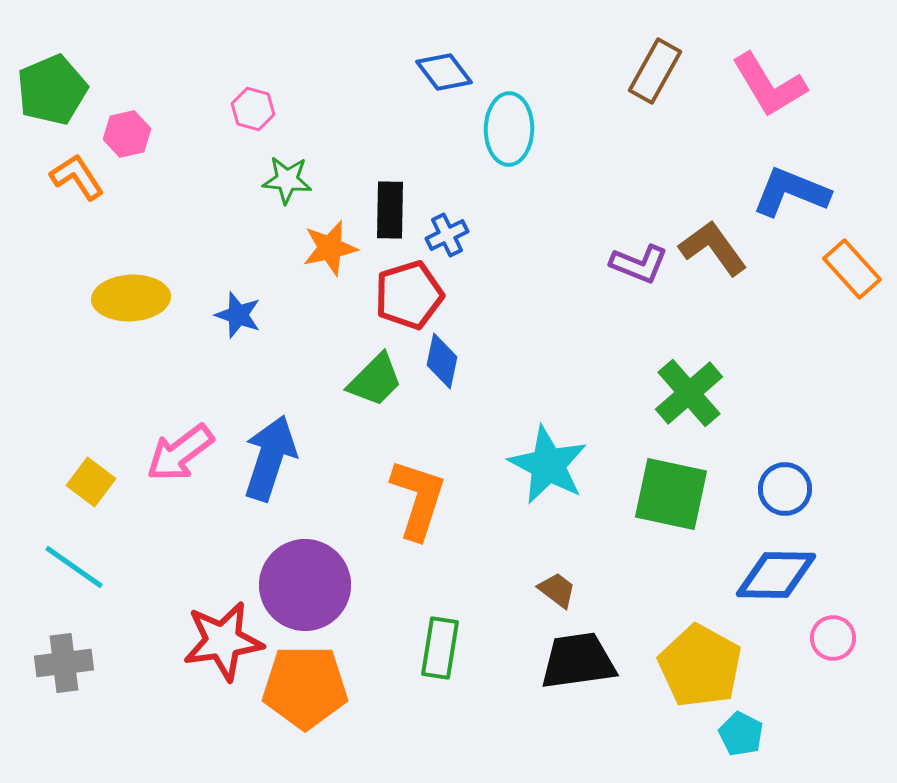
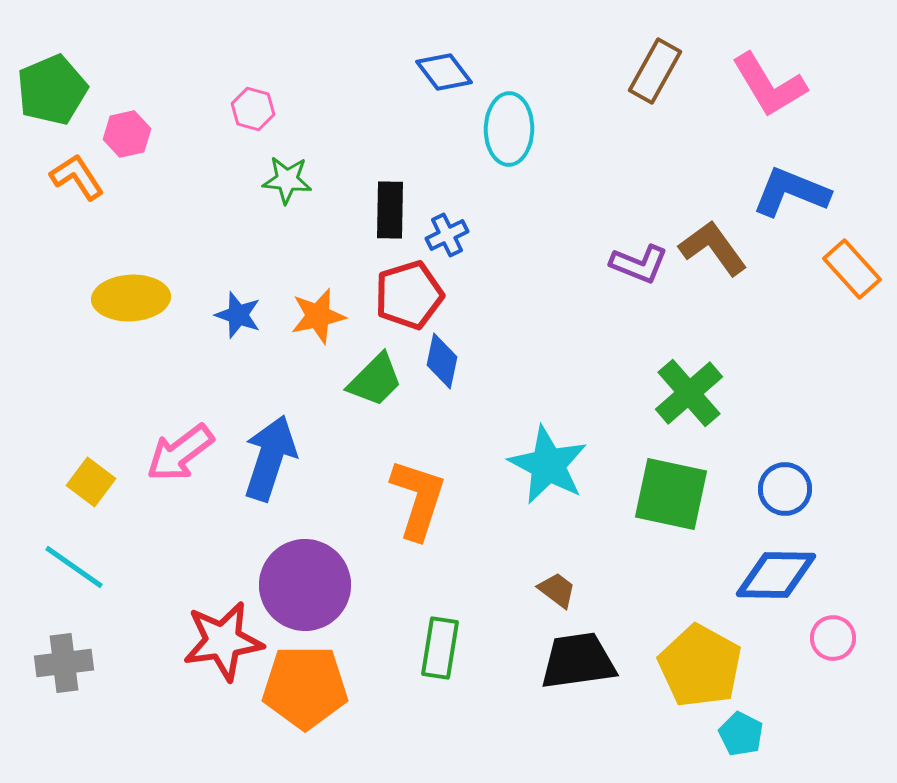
orange star at (330, 248): moved 12 px left, 68 px down
